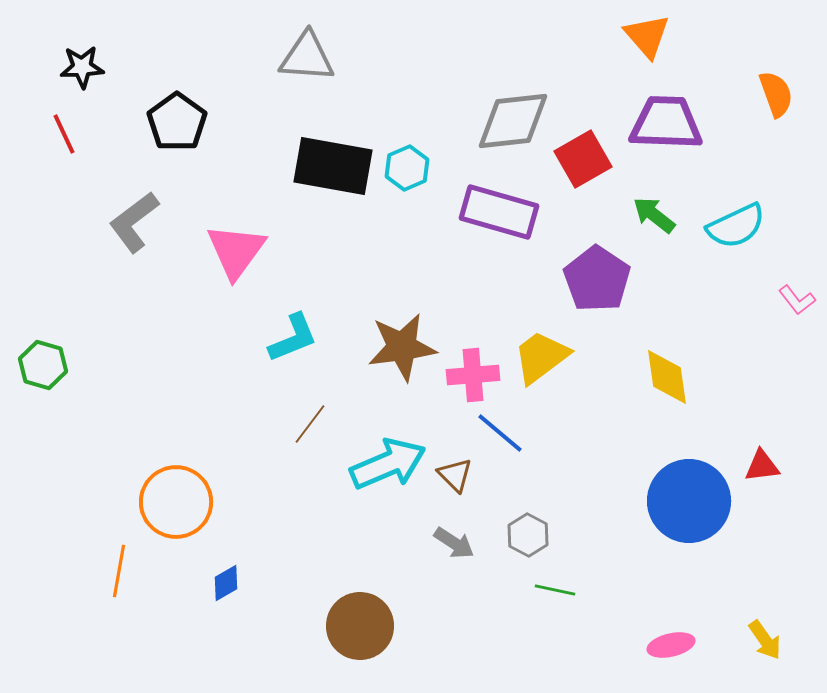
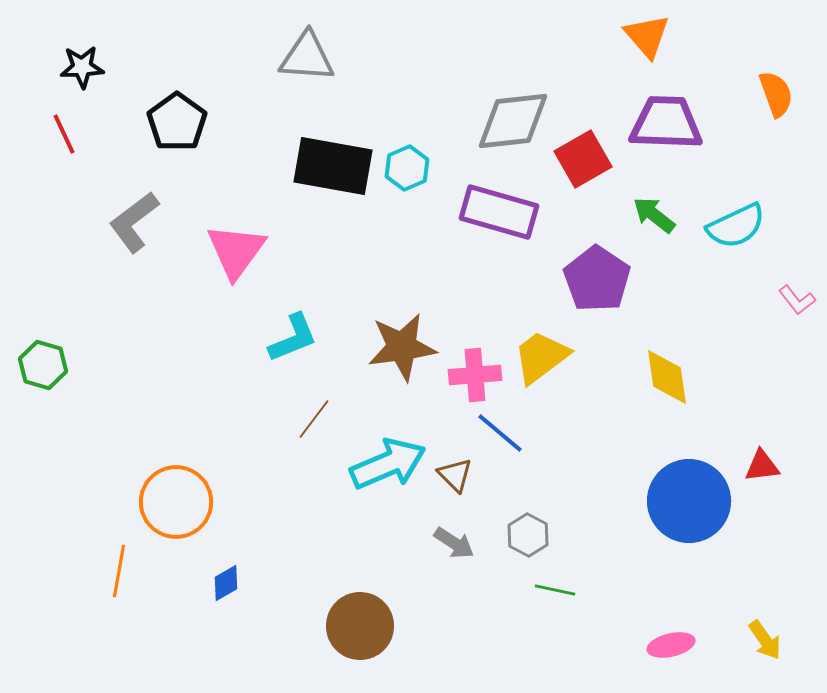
pink cross: moved 2 px right
brown line: moved 4 px right, 5 px up
